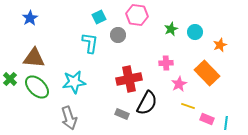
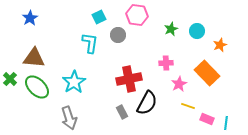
cyan circle: moved 2 px right, 1 px up
cyan star: rotated 25 degrees counterclockwise
gray rectangle: moved 2 px up; rotated 40 degrees clockwise
